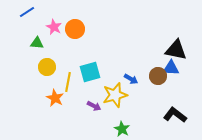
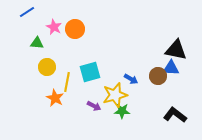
yellow line: moved 1 px left
green star: moved 18 px up; rotated 28 degrees counterclockwise
